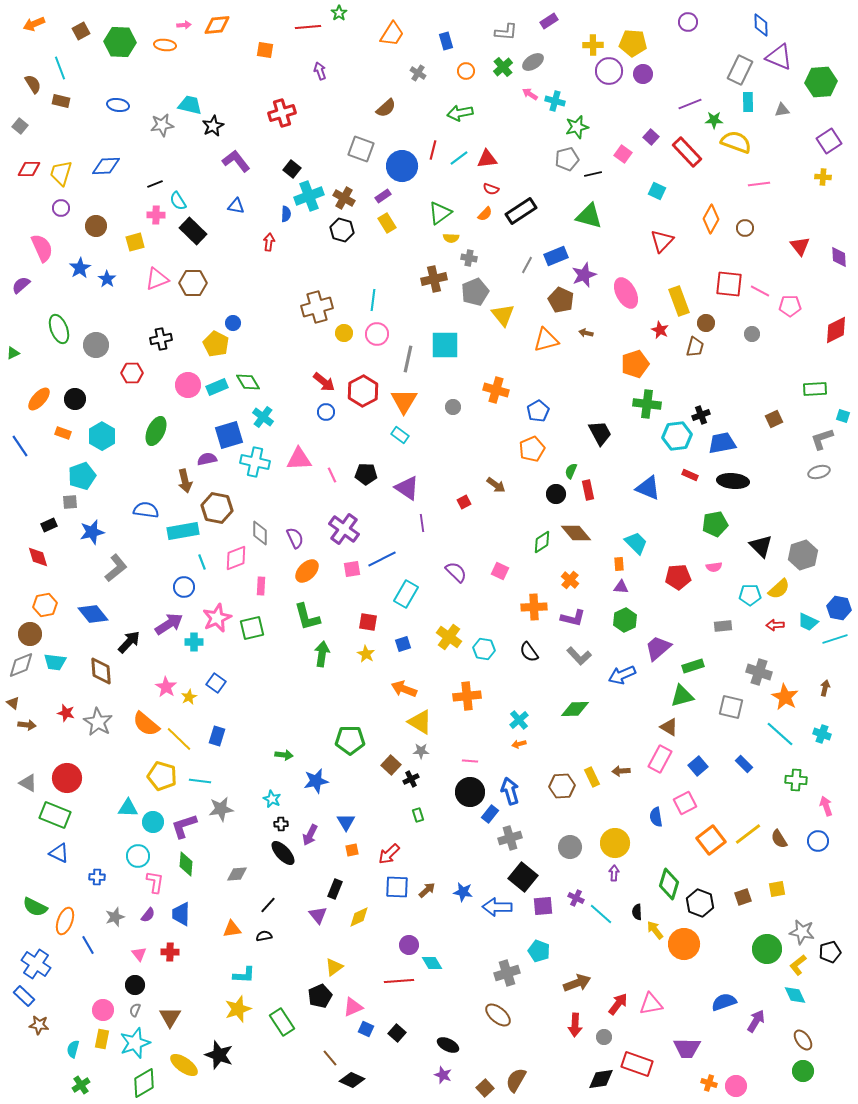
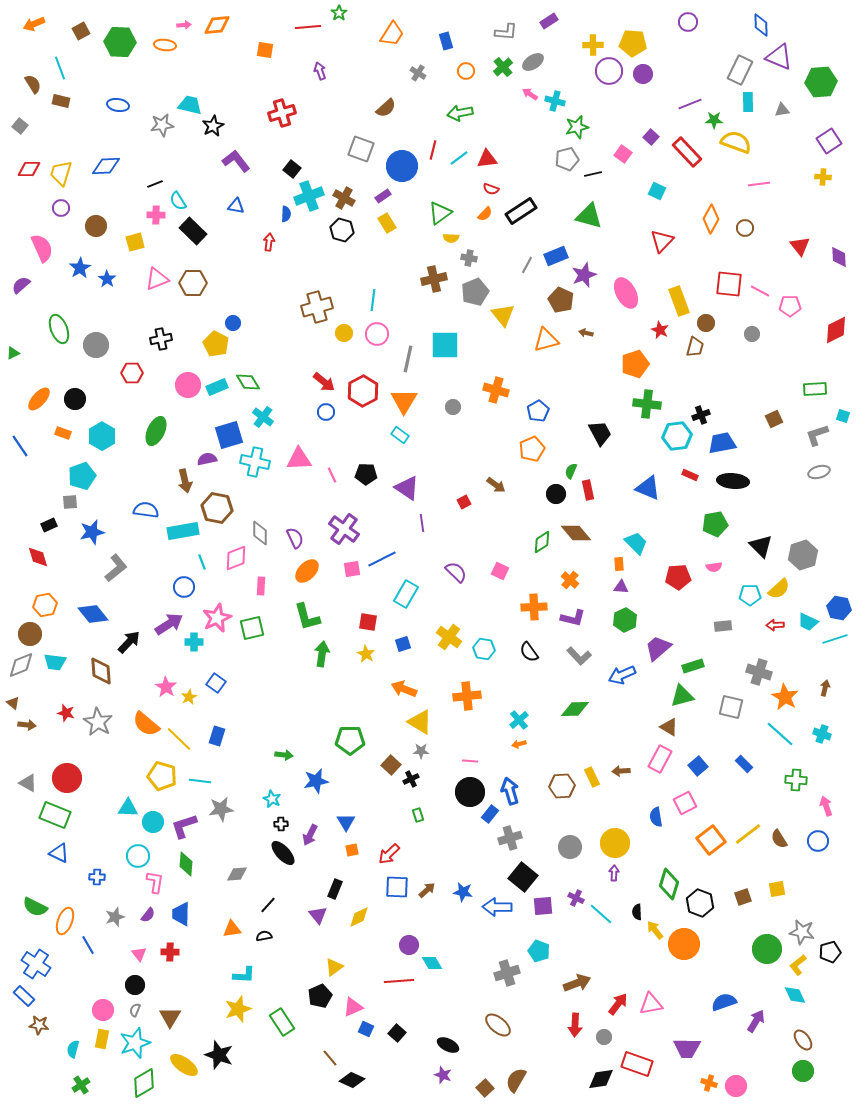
gray L-shape at (822, 439): moved 5 px left, 4 px up
brown ellipse at (498, 1015): moved 10 px down
